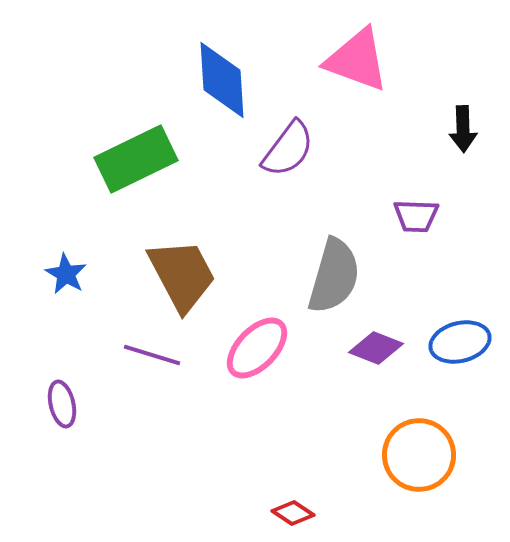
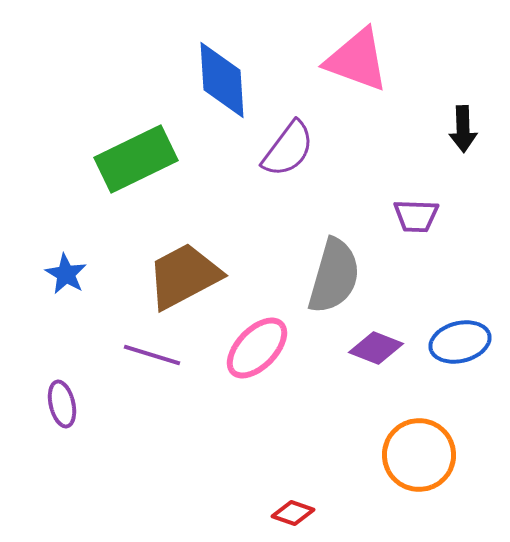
brown trapezoid: moved 2 px right, 1 px down; rotated 90 degrees counterclockwise
red diamond: rotated 15 degrees counterclockwise
